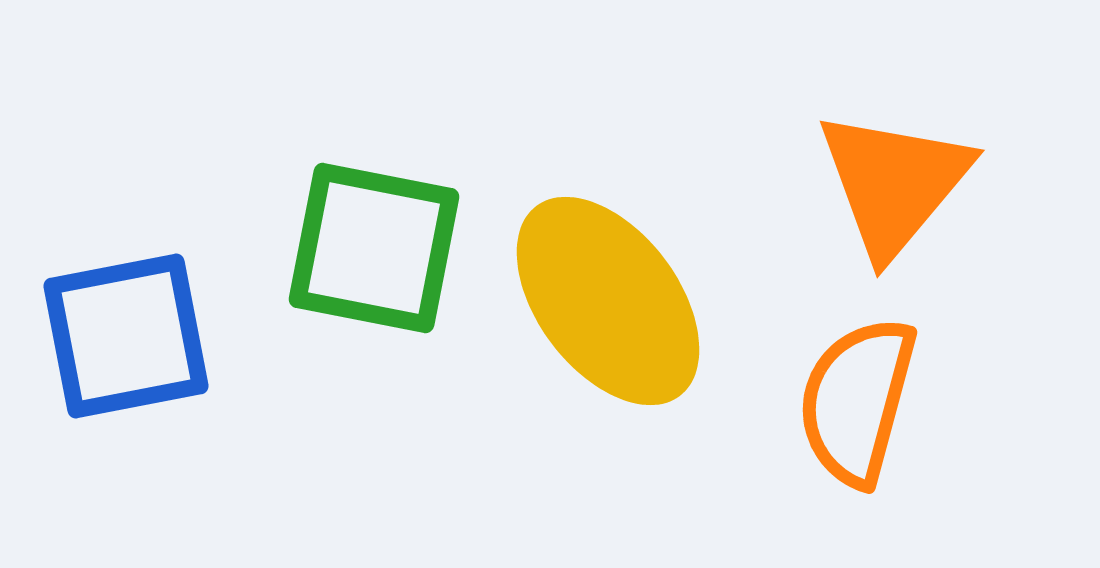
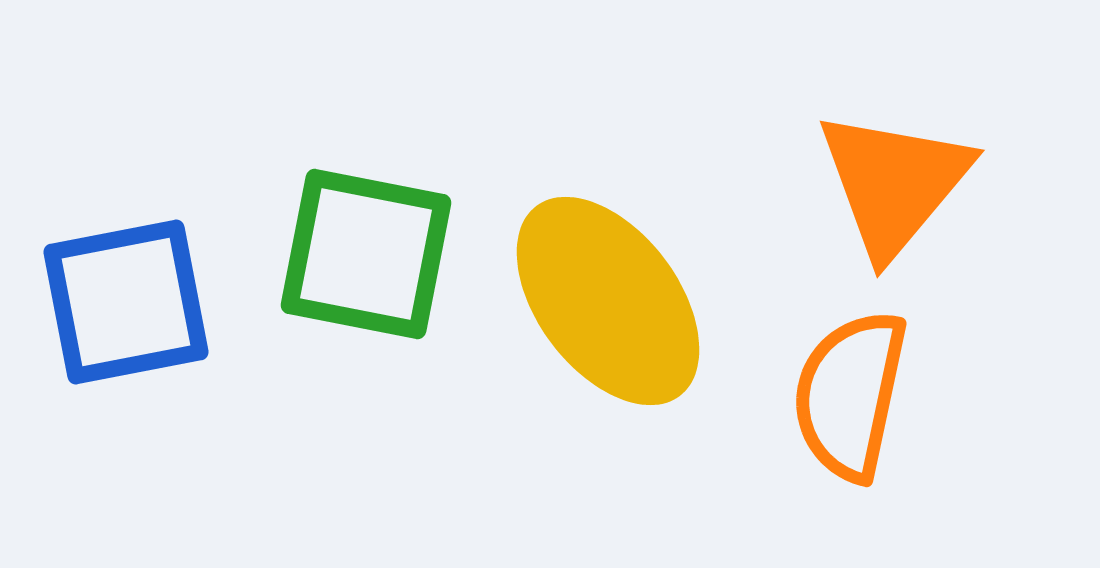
green square: moved 8 px left, 6 px down
blue square: moved 34 px up
orange semicircle: moved 7 px left, 6 px up; rotated 3 degrees counterclockwise
